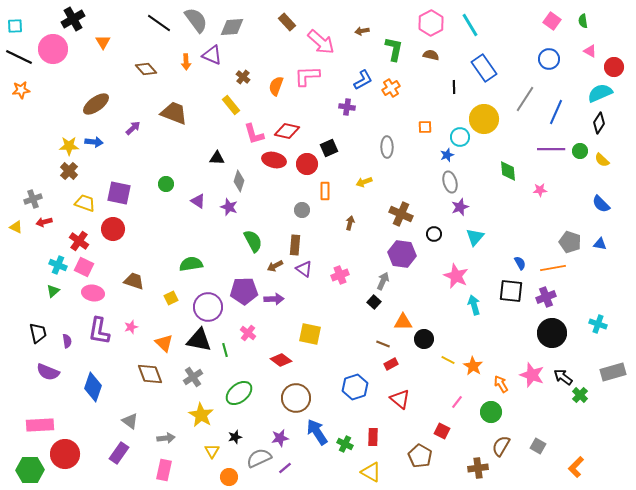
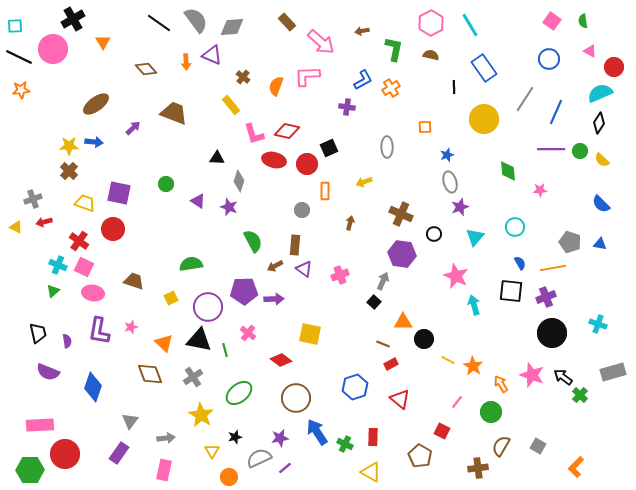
cyan circle at (460, 137): moved 55 px right, 90 px down
gray triangle at (130, 421): rotated 30 degrees clockwise
